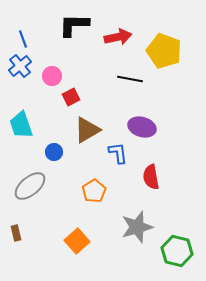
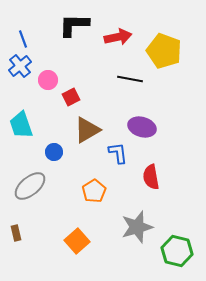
pink circle: moved 4 px left, 4 px down
